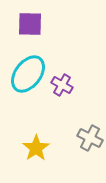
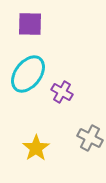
purple cross: moved 7 px down
